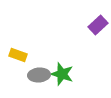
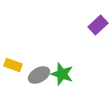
yellow rectangle: moved 5 px left, 10 px down
gray ellipse: rotated 25 degrees counterclockwise
